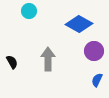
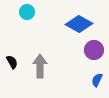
cyan circle: moved 2 px left, 1 px down
purple circle: moved 1 px up
gray arrow: moved 8 px left, 7 px down
